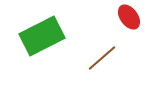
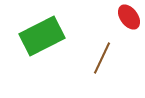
brown line: rotated 24 degrees counterclockwise
